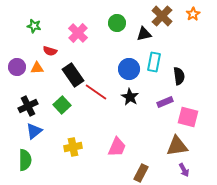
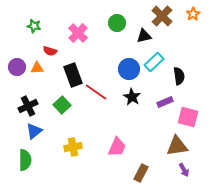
black triangle: moved 2 px down
cyan rectangle: rotated 36 degrees clockwise
black rectangle: rotated 15 degrees clockwise
black star: moved 2 px right
